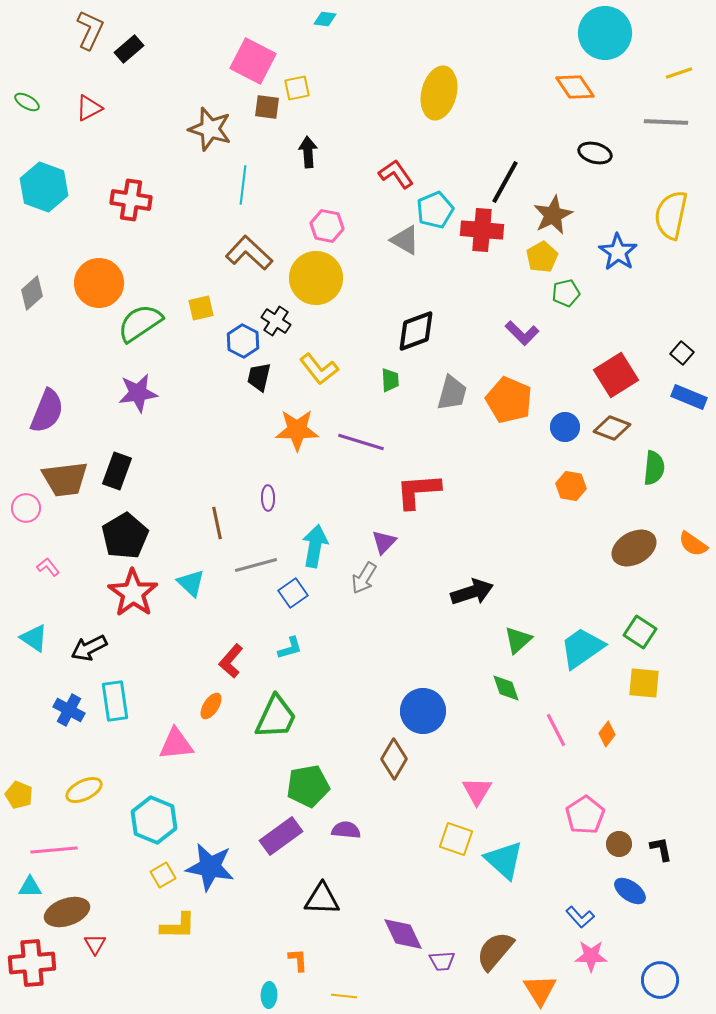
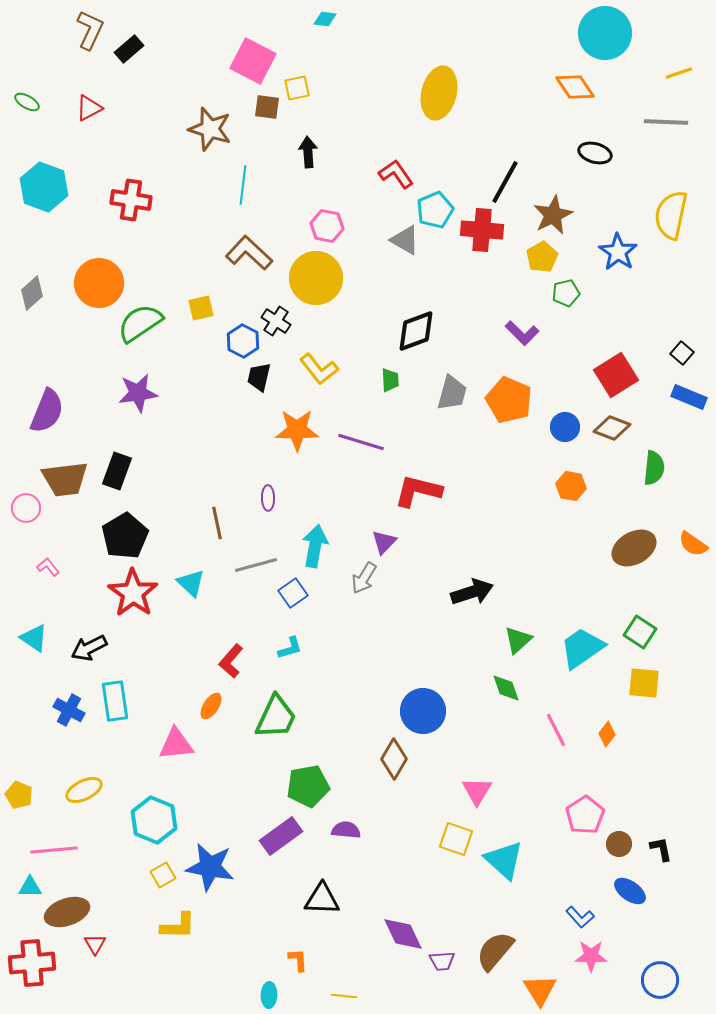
red L-shape at (418, 491): rotated 18 degrees clockwise
